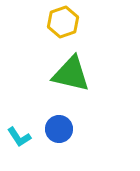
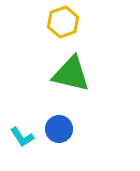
cyan L-shape: moved 3 px right
